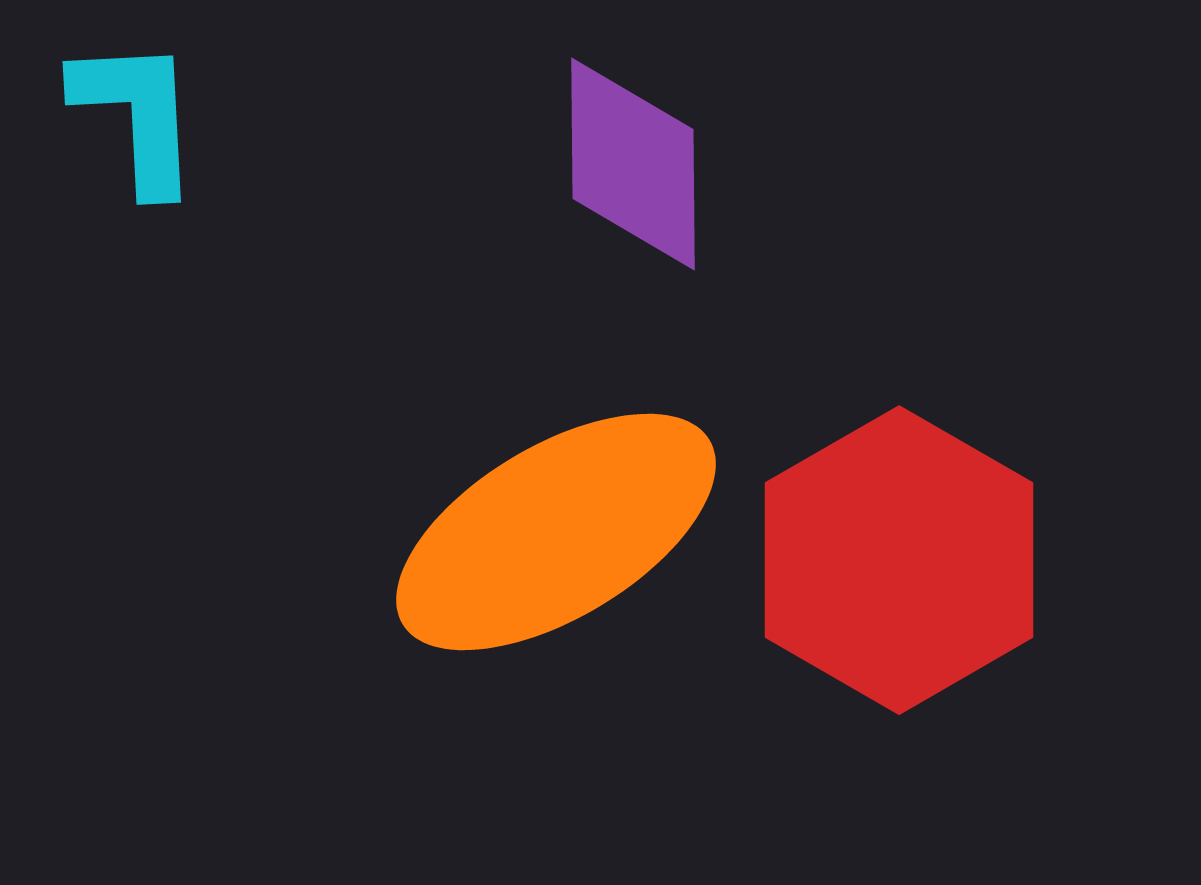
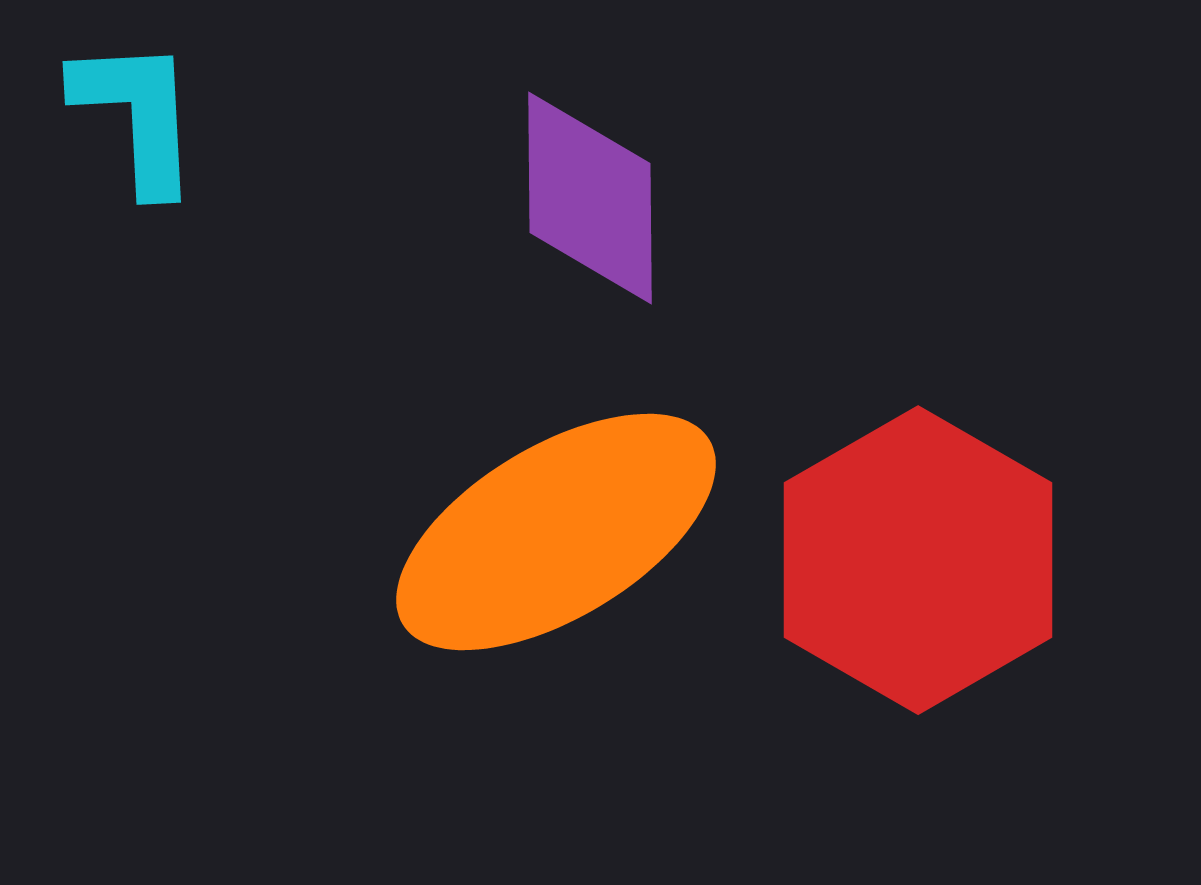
purple diamond: moved 43 px left, 34 px down
red hexagon: moved 19 px right
